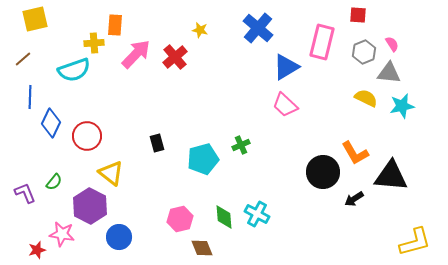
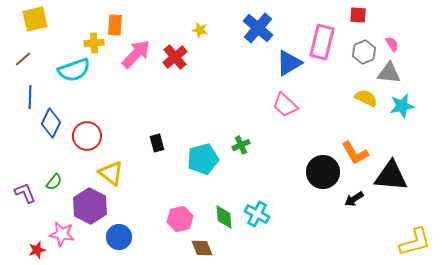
blue triangle: moved 3 px right, 4 px up
